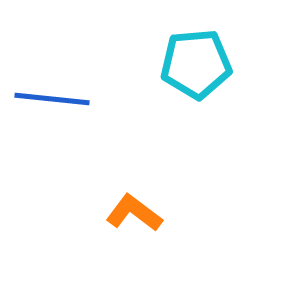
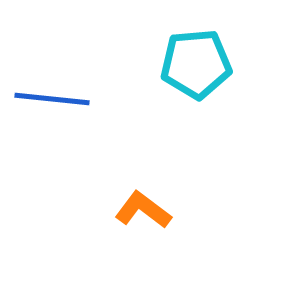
orange L-shape: moved 9 px right, 3 px up
